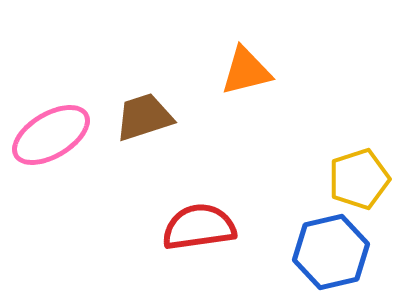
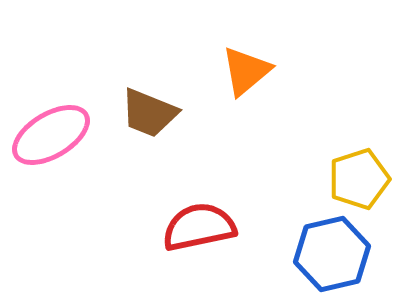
orange triangle: rotated 26 degrees counterclockwise
brown trapezoid: moved 5 px right, 4 px up; rotated 140 degrees counterclockwise
red semicircle: rotated 4 degrees counterclockwise
blue hexagon: moved 1 px right, 2 px down
